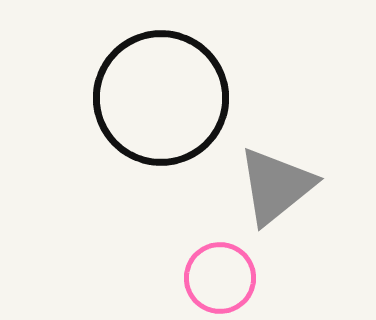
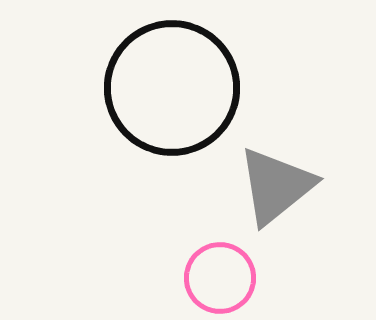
black circle: moved 11 px right, 10 px up
